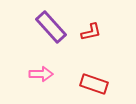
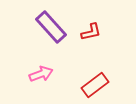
pink arrow: rotated 20 degrees counterclockwise
red rectangle: moved 1 px right, 1 px down; rotated 56 degrees counterclockwise
